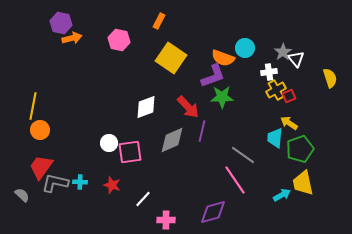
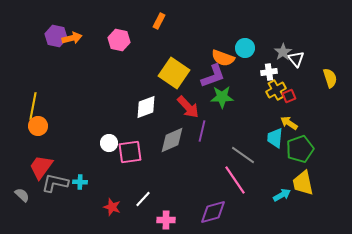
purple hexagon: moved 5 px left, 13 px down
yellow square: moved 3 px right, 15 px down
orange circle: moved 2 px left, 4 px up
red star: moved 22 px down
